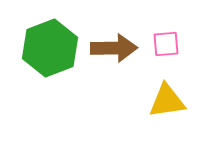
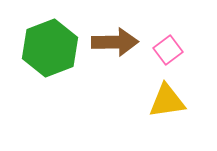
pink square: moved 2 px right, 6 px down; rotated 32 degrees counterclockwise
brown arrow: moved 1 px right, 6 px up
